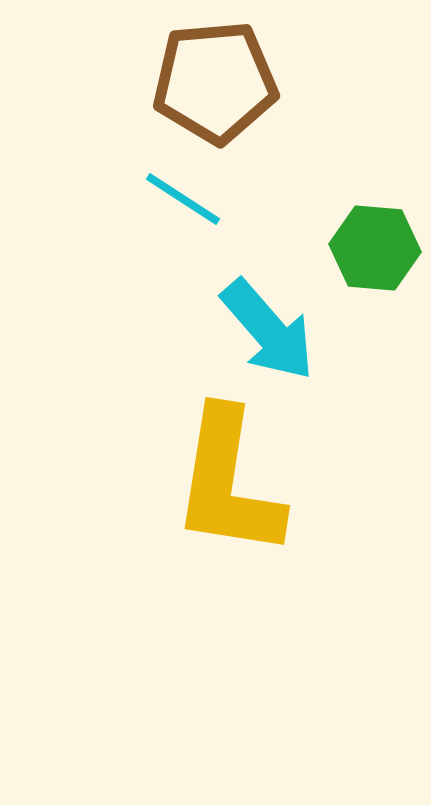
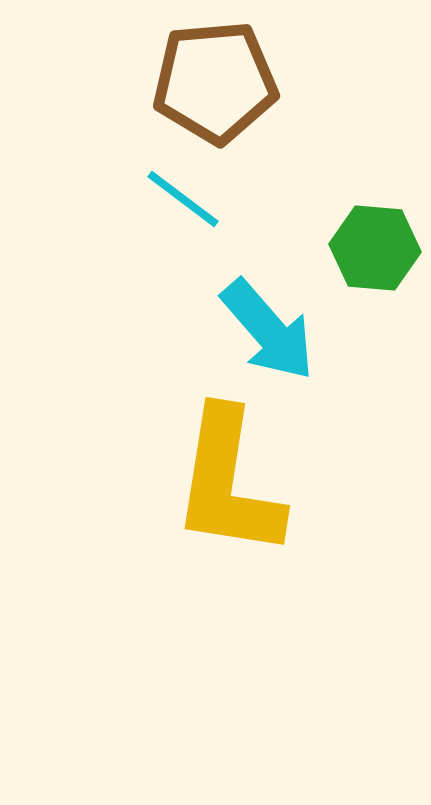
cyan line: rotated 4 degrees clockwise
